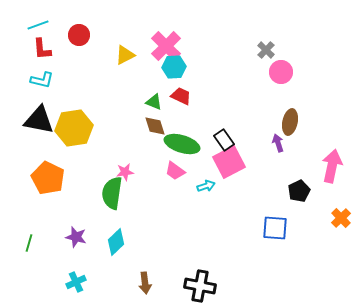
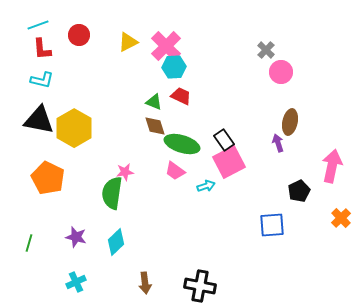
yellow triangle: moved 3 px right, 13 px up
yellow hexagon: rotated 21 degrees counterclockwise
blue square: moved 3 px left, 3 px up; rotated 8 degrees counterclockwise
